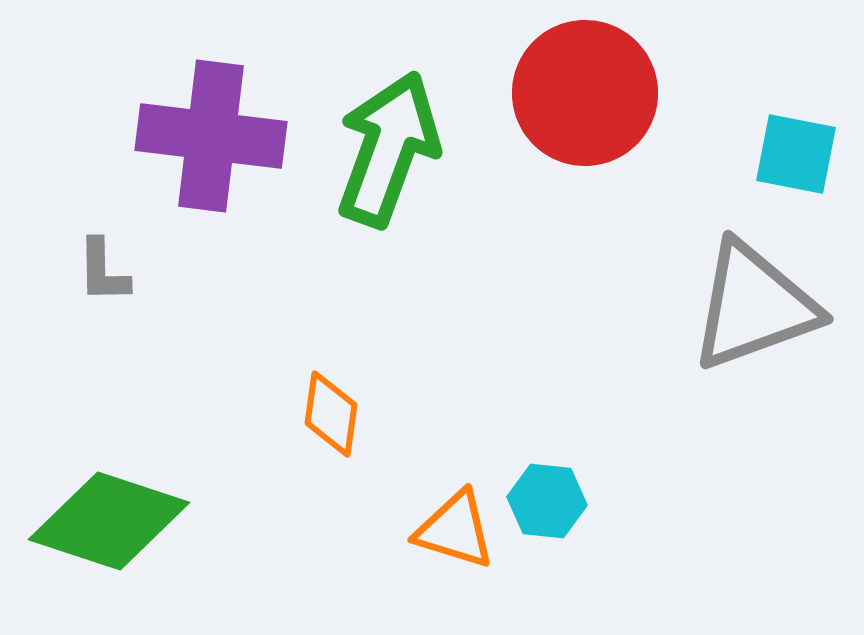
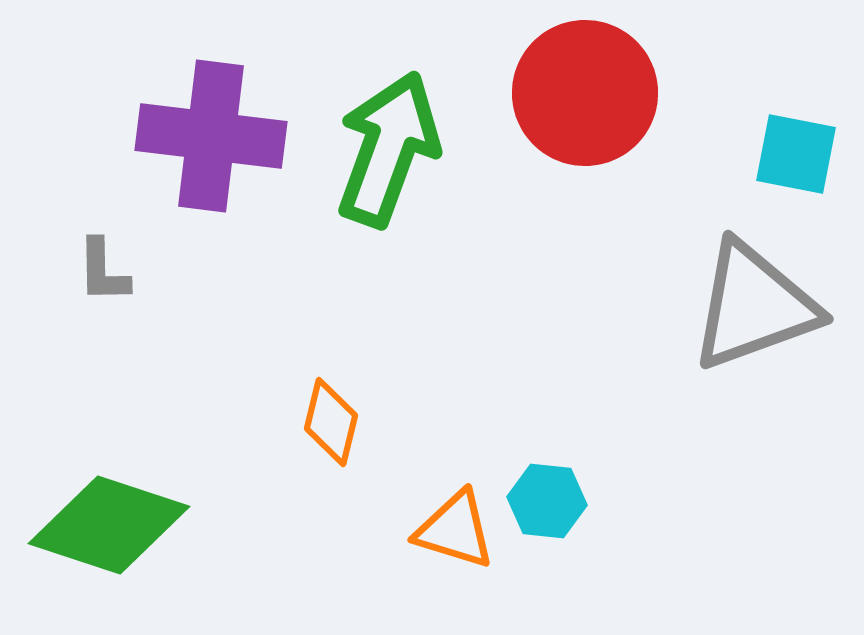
orange diamond: moved 8 px down; rotated 6 degrees clockwise
green diamond: moved 4 px down
